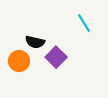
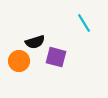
black semicircle: rotated 30 degrees counterclockwise
purple square: rotated 30 degrees counterclockwise
